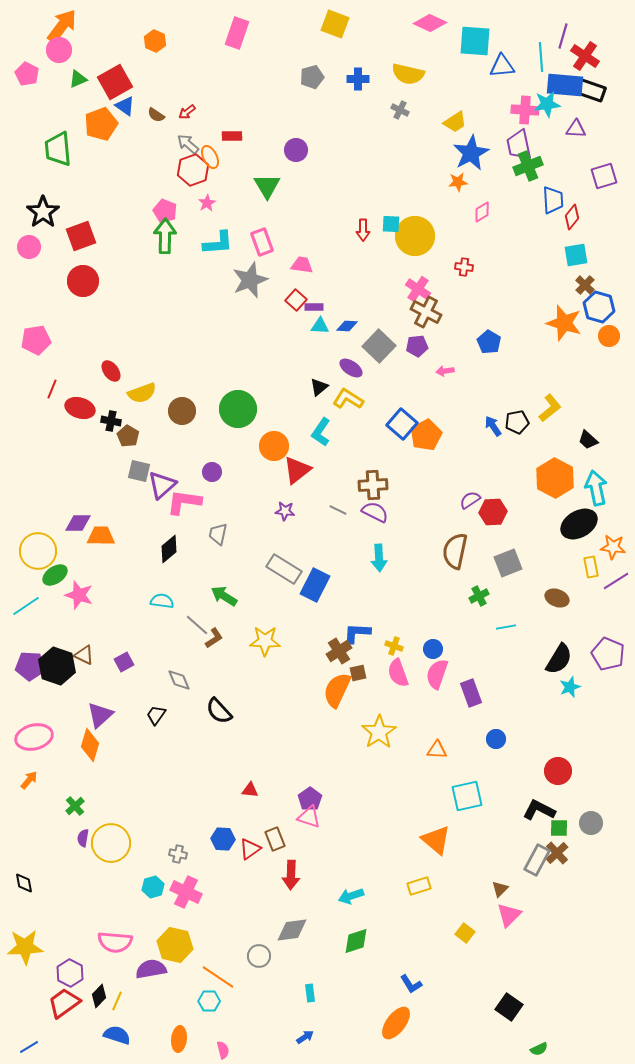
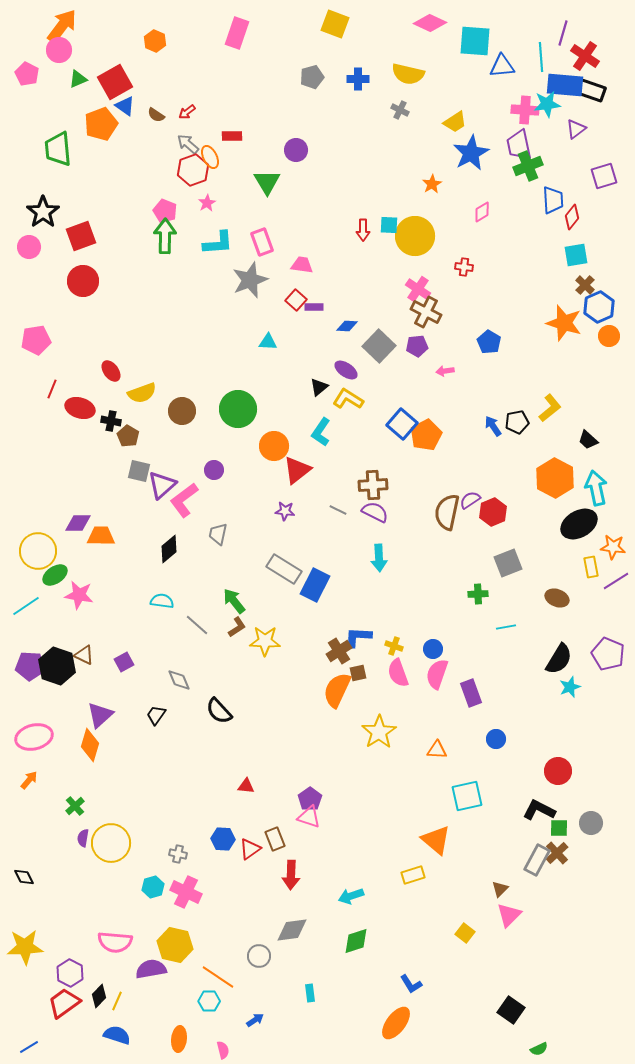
purple line at (563, 36): moved 3 px up
purple triangle at (576, 129): rotated 40 degrees counterclockwise
orange star at (458, 182): moved 26 px left, 2 px down; rotated 24 degrees counterclockwise
green triangle at (267, 186): moved 4 px up
cyan square at (391, 224): moved 2 px left, 1 px down
blue hexagon at (599, 307): rotated 20 degrees clockwise
cyan triangle at (320, 326): moved 52 px left, 16 px down
purple ellipse at (351, 368): moved 5 px left, 2 px down
purple circle at (212, 472): moved 2 px right, 2 px up
pink L-shape at (184, 502): moved 2 px up; rotated 45 degrees counterclockwise
red hexagon at (493, 512): rotated 20 degrees counterclockwise
brown semicircle at (455, 551): moved 8 px left, 39 px up
pink star at (79, 595): rotated 8 degrees counterclockwise
green arrow at (224, 596): moved 10 px right, 5 px down; rotated 20 degrees clockwise
green cross at (479, 596): moved 1 px left, 2 px up; rotated 24 degrees clockwise
blue L-shape at (357, 633): moved 1 px right, 4 px down
brown L-shape at (214, 638): moved 23 px right, 11 px up
red triangle at (250, 790): moved 4 px left, 4 px up
black diamond at (24, 883): moved 6 px up; rotated 15 degrees counterclockwise
yellow rectangle at (419, 886): moved 6 px left, 11 px up
black square at (509, 1007): moved 2 px right, 3 px down
blue arrow at (305, 1037): moved 50 px left, 17 px up
